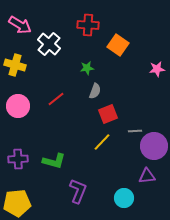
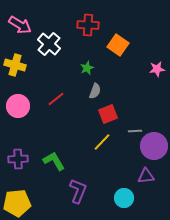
green star: rotated 16 degrees counterclockwise
green L-shape: rotated 135 degrees counterclockwise
purple triangle: moved 1 px left
